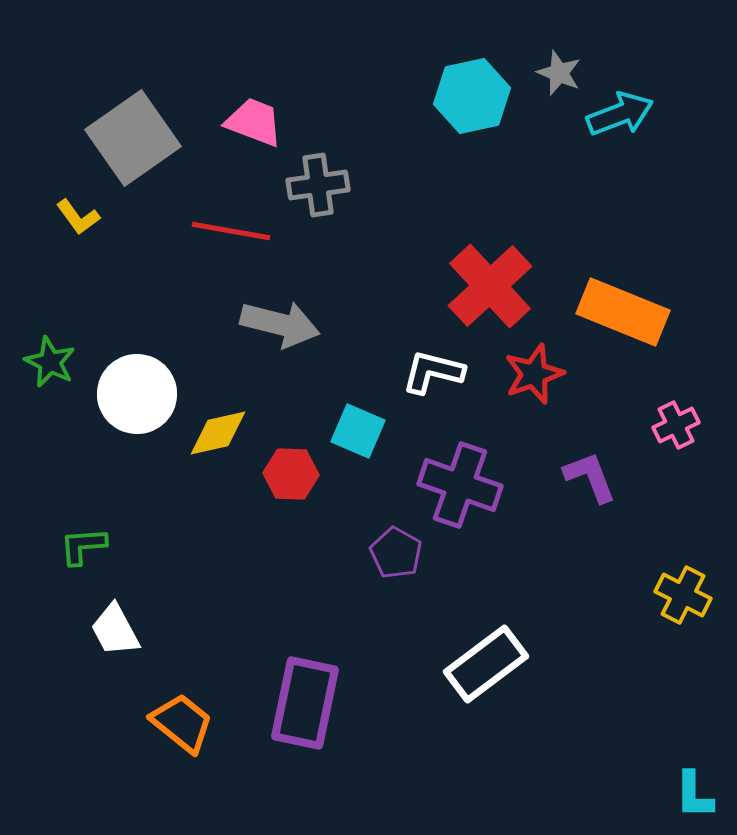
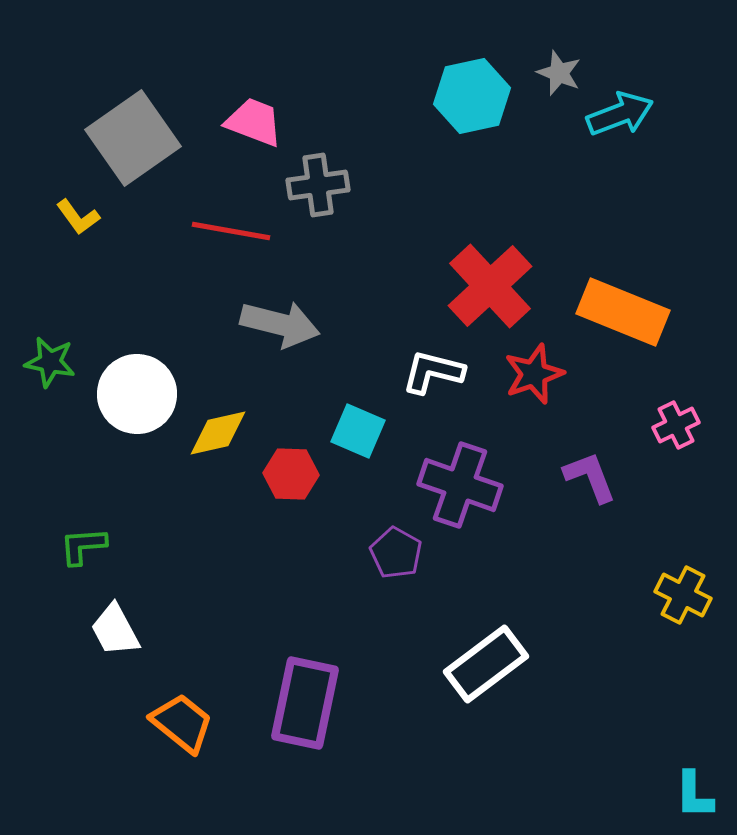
green star: rotated 15 degrees counterclockwise
